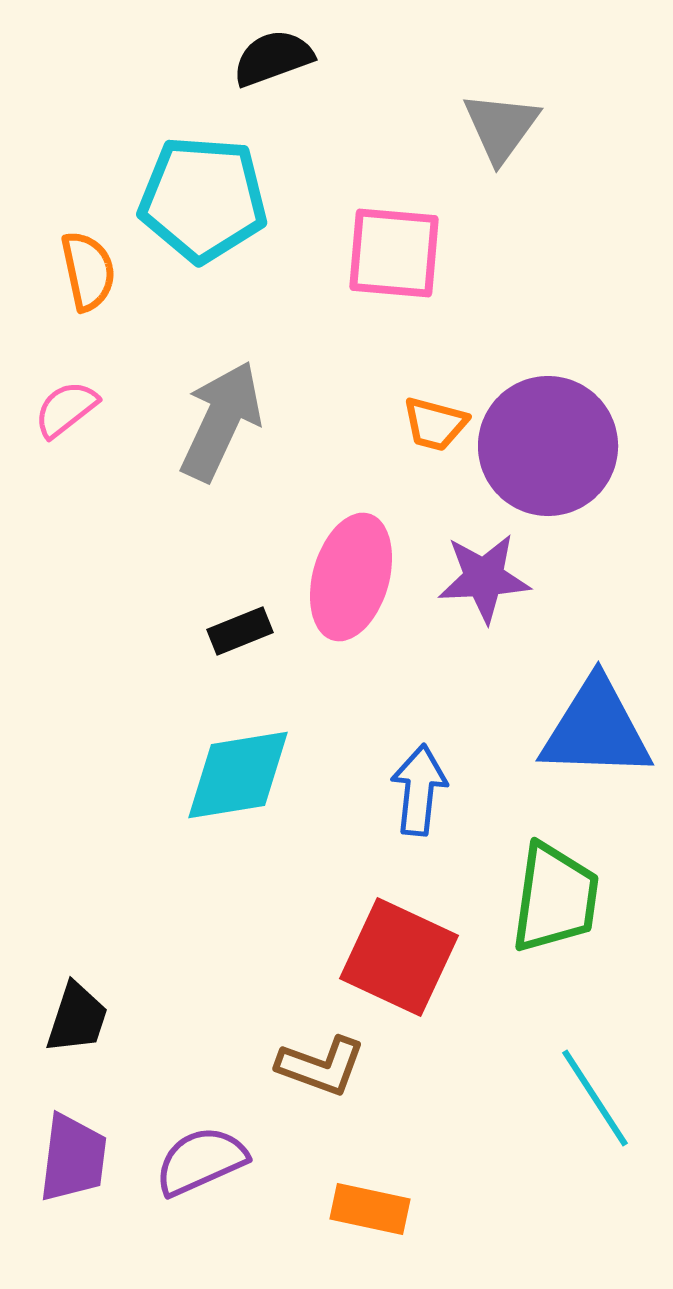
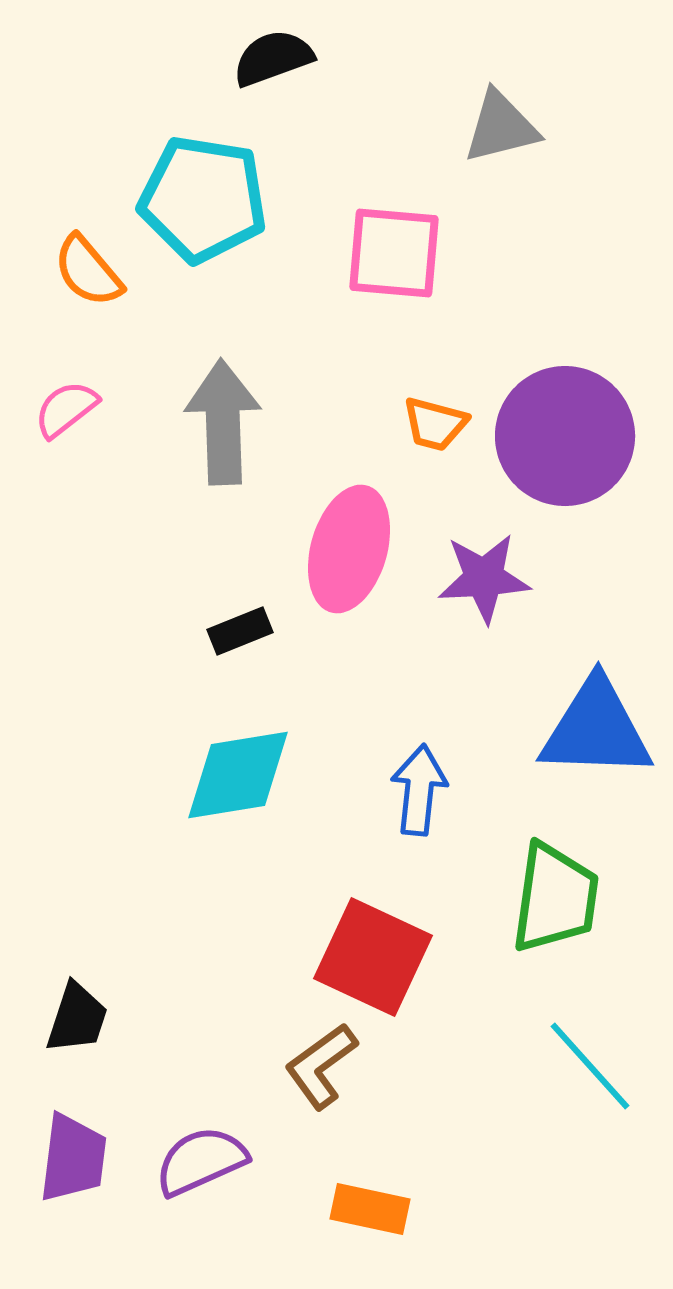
gray triangle: rotated 40 degrees clockwise
cyan pentagon: rotated 5 degrees clockwise
orange semicircle: rotated 152 degrees clockwise
gray arrow: moved 2 px right, 1 px down; rotated 27 degrees counterclockwise
purple circle: moved 17 px right, 10 px up
pink ellipse: moved 2 px left, 28 px up
red square: moved 26 px left
brown L-shape: rotated 124 degrees clockwise
cyan line: moved 5 px left, 32 px up; rotated 9 degrees counterclockwise
